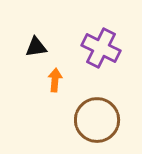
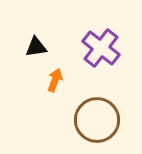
purple cross: rotated 12 degrees clockwise
orange arrow: rotated 15 degrees clockwise
